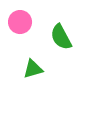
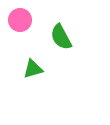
pink circle: moved 2 px up
